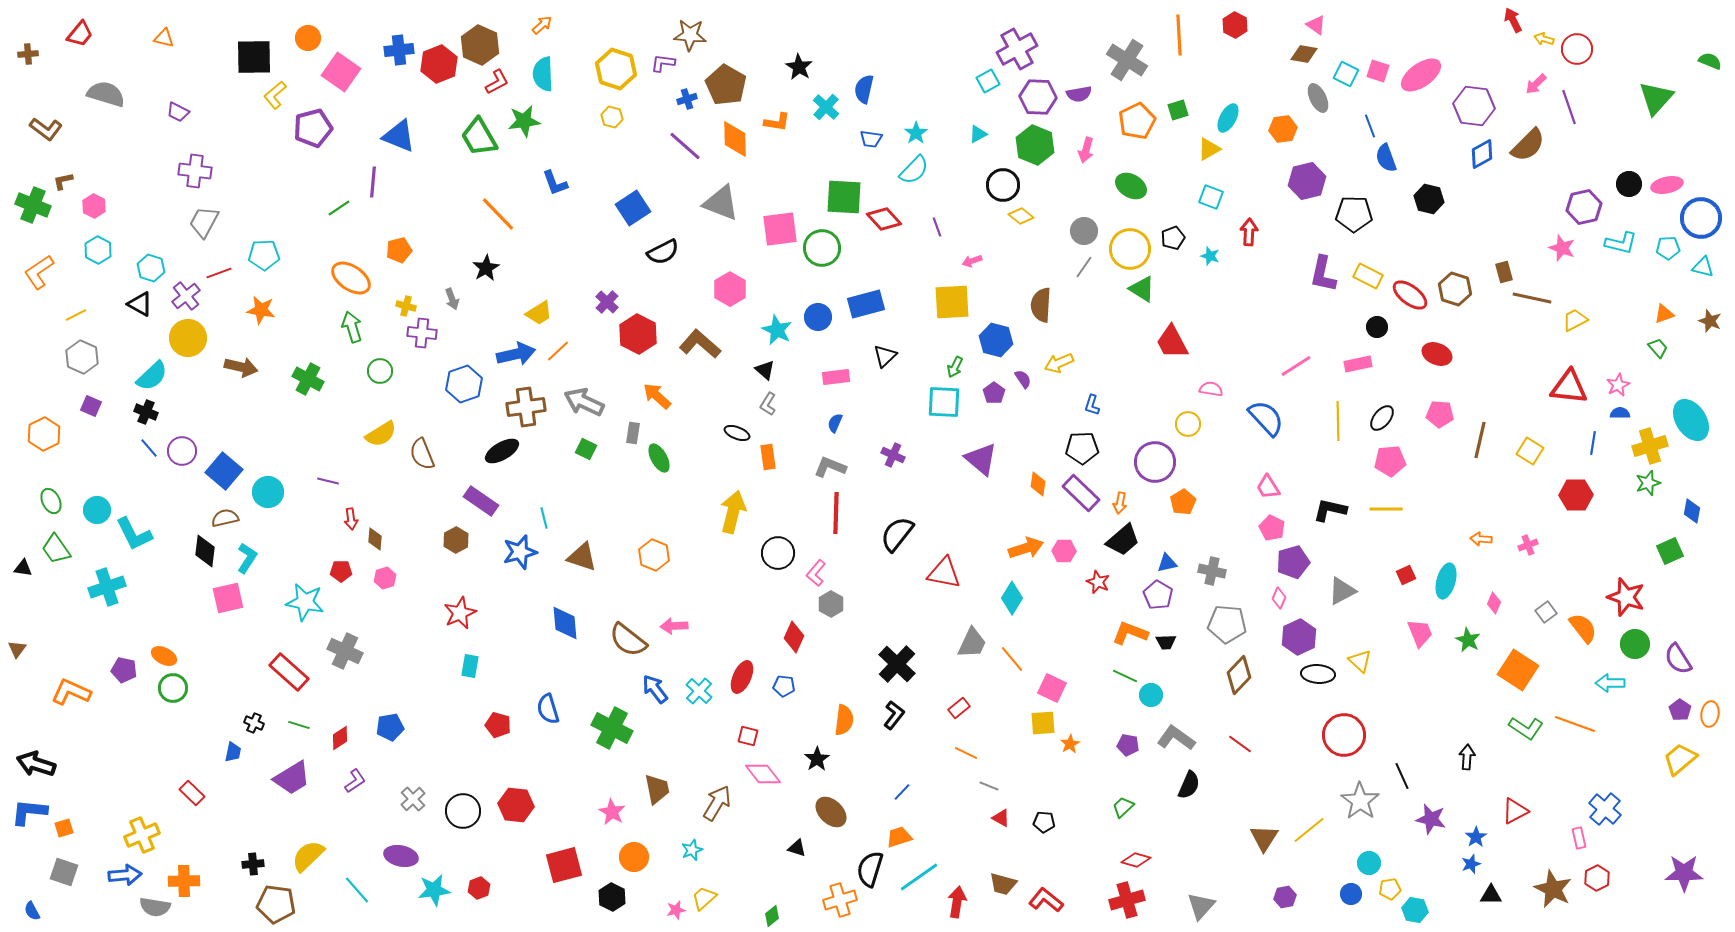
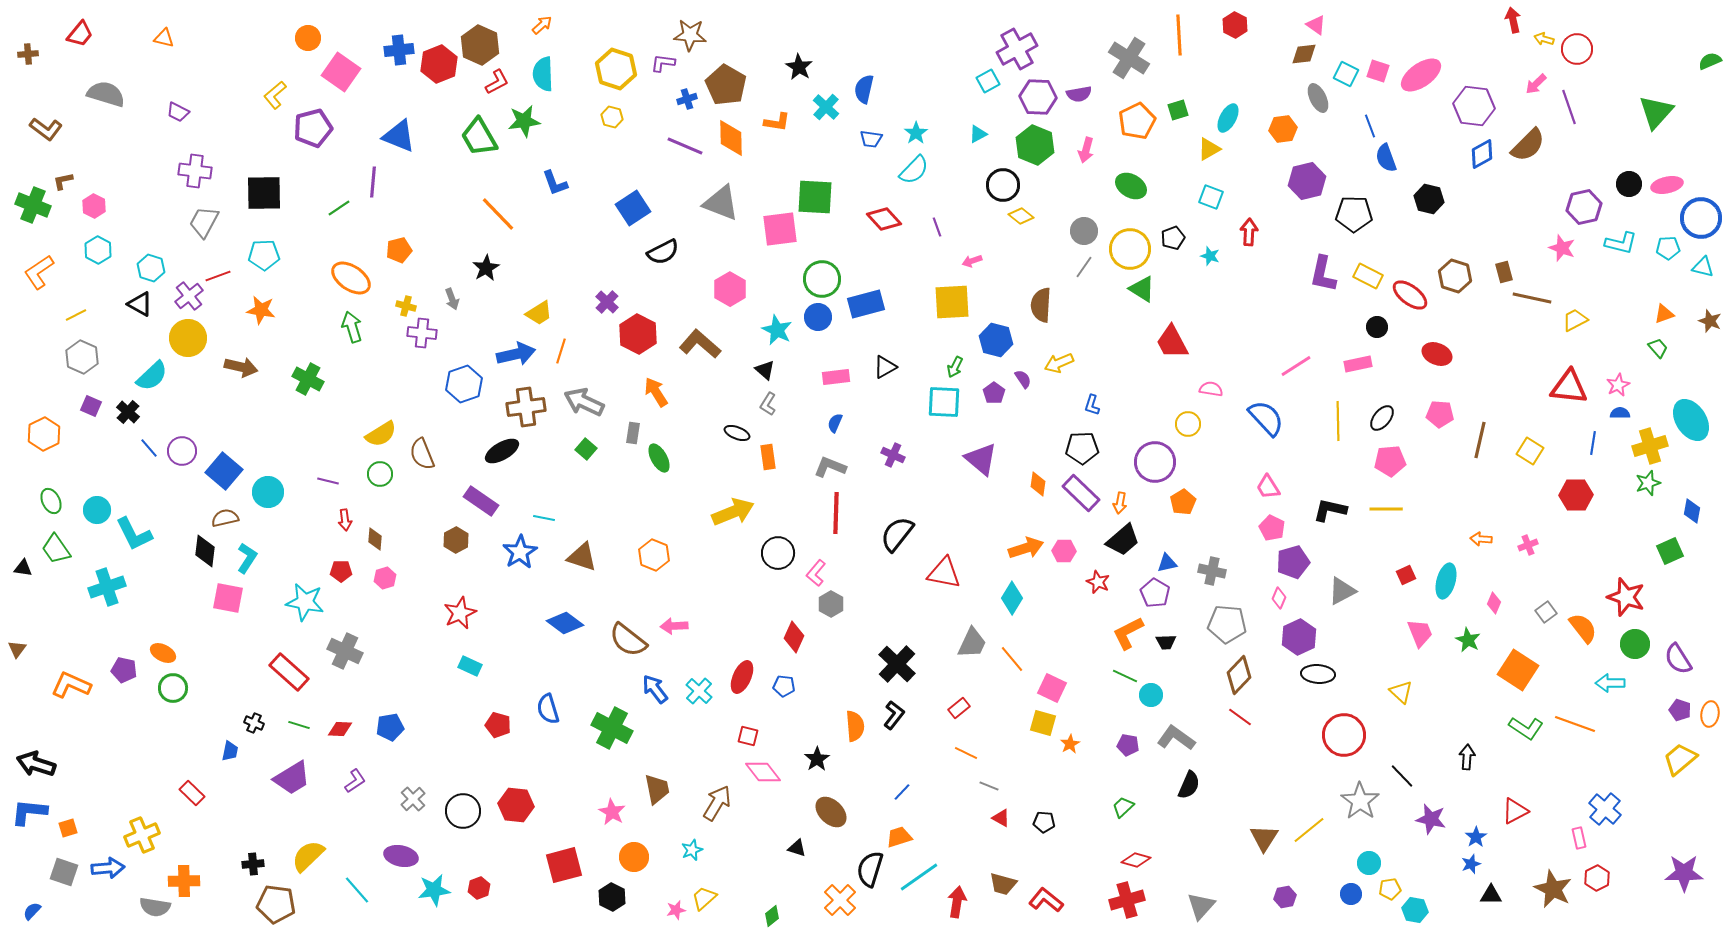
red arrow at (1513, 20): rotated 15 degrees clockwise
brown diamond at (1304, 54): rotated 16 degrees counterclockwise
black square at (254, 57): moved 10 px right, 136 px down
gray cross at (1127, 60): moved 2 px right, 2 px up
green semicircle at (1710, 61): rotated 45 degrees counterclockwise
green triangle at (1656, 98): moved 14 px down
orange diamond at (735, 139): moved 4 px left, 1 px up
purple line at (685, 146): rotated 18 degrees counterclockwise
green square at (844, 197): moved 29 px left
green circle at (822, 248): moved 31 px down
red line at (219, 273): moved 1 px left, 3 px down
brown hexagon at (1455, 289): moved 13 px up
purple cross at (186, 296): moved 3 px right
orange line at (558, 351): moved 3 px right; rotated 30 degrees counterclockwise
black triangle at (885, 356): moved 11 px down; rotated 15 degrees clockwise
green circle at (380, 371): moved 103 px down
orange arrow at (657, 396): moved 1 px left, 4 px up; rotated 16 degrees clockwise
black cross at (146, 412): moved 18 px left; rotated 20 degrees clockwise
green square at (586, 449): rotated 15 degrees clockwise
yellow arrow at (733, 512): rotated 54 degrees clockwise
cyan line at (544, 518): rotated 65 degrees counterclockwise
red arrow at (351, 519): moved 6 px left, 1 px down
blue star at (520, 552): rotated 16 degrees counterclockwise
purple pentagon at (1158, 595): moved 3 px left, 2 px up
pink square at (228, 598): rotated 24 degrees clockwise
blue diamond at (565, 623): rotated 48 degrees counterclockwise
orange L-shape at (1130, 633): moved 2 px left; rotated 48 degrees counterclockwise
orange ellipse at (164, 656): moved 1 px left, 3 px up
yellow triangle at (1360, 661): moved 41 px right, 31 px down
cyan rectangle at (470, 666): rotated 75 degrees counterclockwise
orange L-shape at (71, 692): moved 7 px up
purple pentagon at (1680, 710): rotated 15 degrees counterclockwise
orange semicircle at (844, 720): moved 11 px right, 6 px down; rotated 12 degrees counterclockwise
yellow square at (1043, 723): rotated 20 degrees clockwise
red diamond at (340, 738): moved 9 px up; rotated 35 degrees clockwise
red line at (1240, 744): moved 27 px up
blue trapezoid at (233, 752): moved 3 px left, 1 px up
pink diamond at (763, 774): moved 2 px up
black line at (1402, 776): rotated 20 degrees counterclockwise
orange square at (64, 828): moved 4 px right
blue arrow at (125, 875): moved 17 px left, 7 px up
orange cross at (840, 900): rotated 28 degrees counterclockwise
blue semicircle at (32, 911): rotated 72 degrees clockwise
